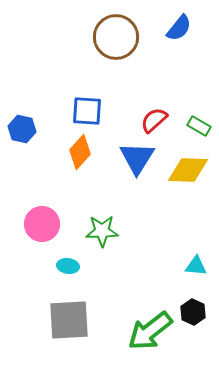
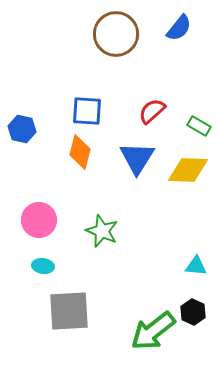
brown circle: moved 3 px up
red semicircle: moved 2 px left, 9 px up
orange diamond: rotated 28 degrees counterclockwise
pink circle: moved 3 px left, 4 px up
green star: rotated 24 degrees clockwise
cyan ellipse: moved 25 px left
gray square: moved 9 px up
green arrow: moved 3 px right
